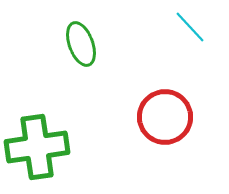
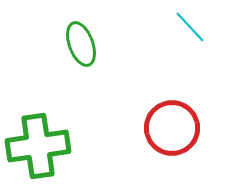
red circle: moved 7 px right, 11 px down
green cross: moved 1 px right, 1 px up
